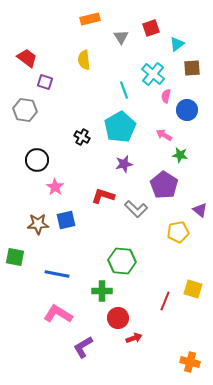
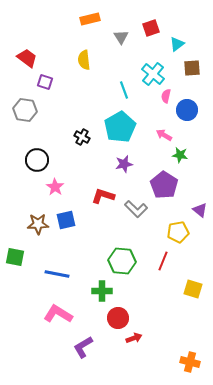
red line: moved 2 px left, 40 px up
